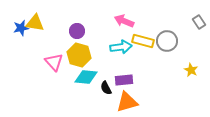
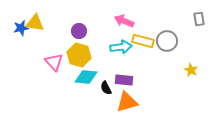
gray rectangle: moved 3 px up; rotated 24 degrees clockwise
purple circle: moved 2 px right
purple rectangle: rotated 12 degrees clockwise
